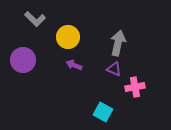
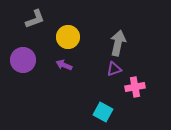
gray L-shape: rotated 65 degrees counterclockwise
purple arrow: moved 10 px left
purple triangle: rotated 42 degrees counterclockwise
